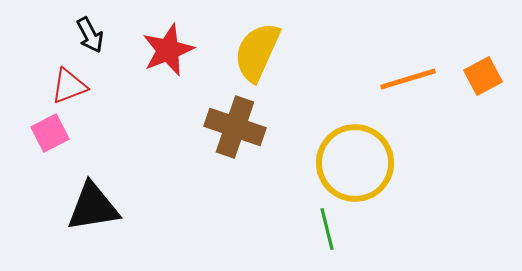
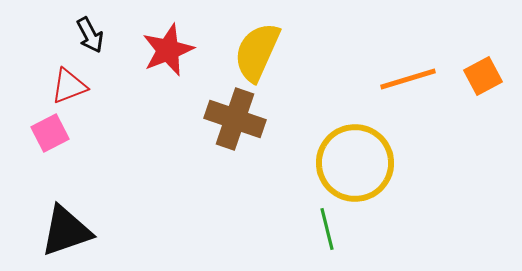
brown cross: moved 8 px up
black triangle: moved 27 px left, 24 px down; rotated 10 degrees counterclockwise
